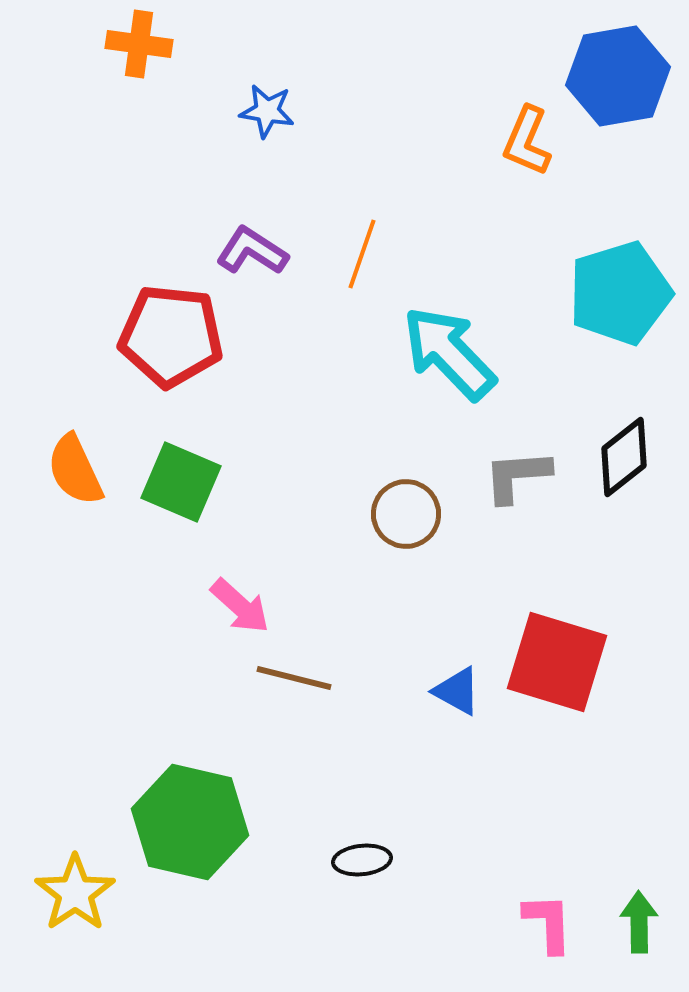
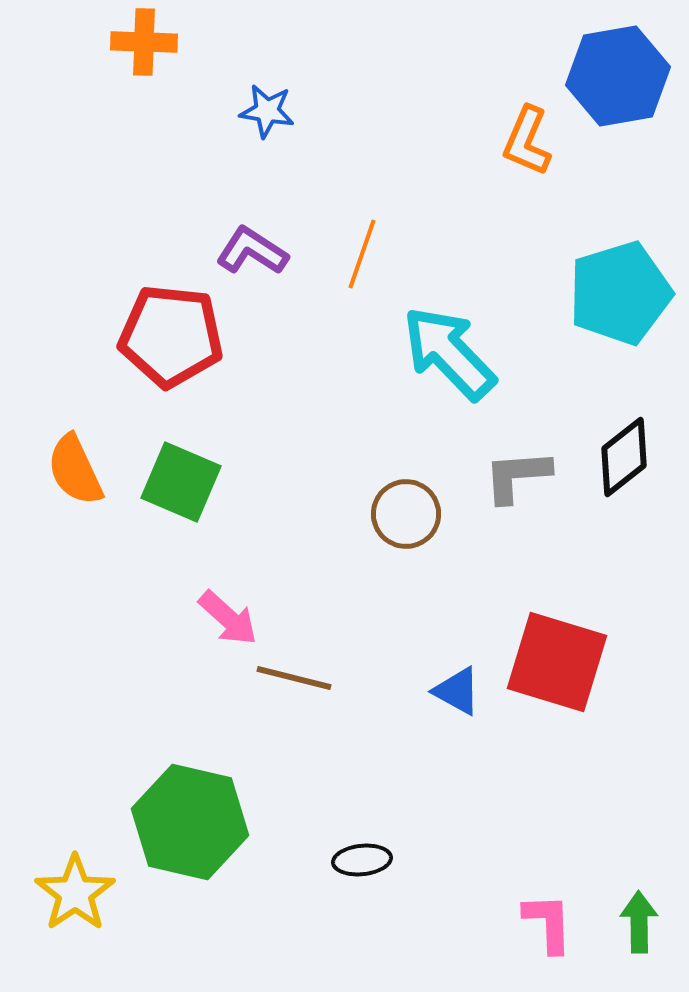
orange cross: moved 5 px right, 2 px up; rotated 6 degrees counterclockwise
pink arrow: moved 12 px left, 12 px down
